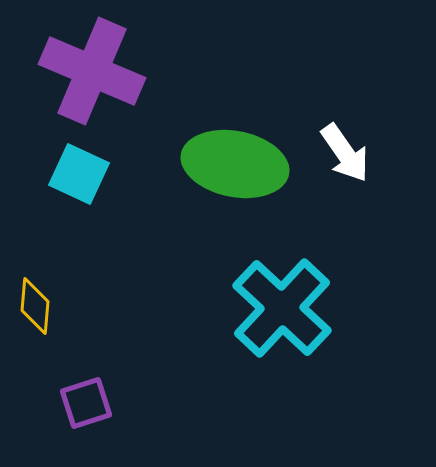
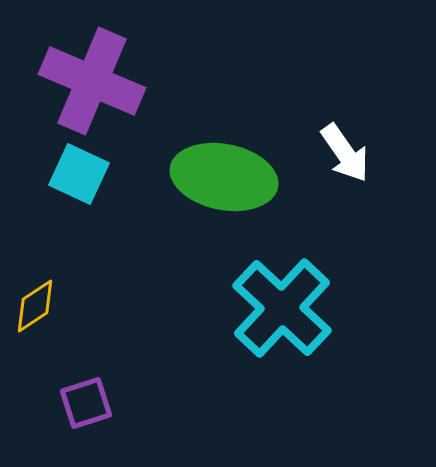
purple cross: moved 10 px down
green ellipse: moved 11 px left, 13 px down
yellow diamond: rotated 52 degrees clockwise
